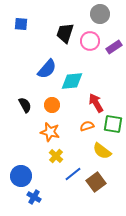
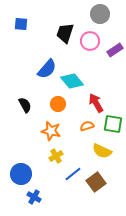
purple rectangle: moved 1 px right, 3 px down
cyan diamond: rotated 55 degrees clockwise
orange circle: moved 6 px right, 1 px up
orange star: moved 1 px right, 1 px up
yellow semicircle: rotated 12 degrees counterclockwise
yellow cross: rotated 16 degrees clockwise
blue circle: moved 2 px up
